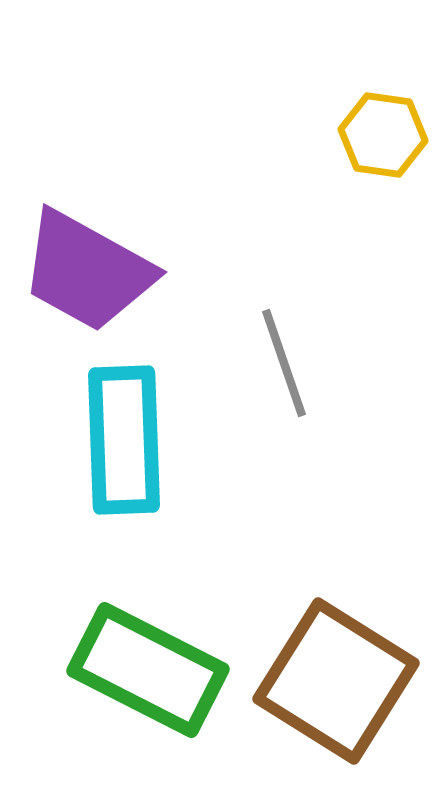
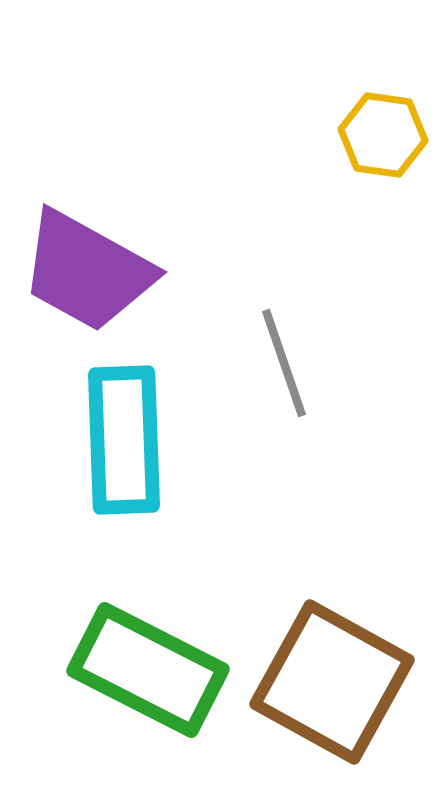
brown square: moved 4 px left, 1 px down; rotated 3 degrees counterclockwise
